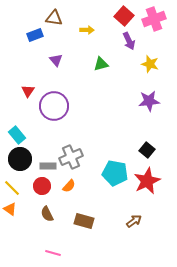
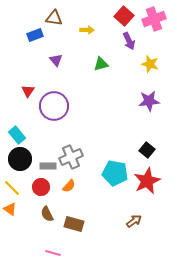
red circle: moved 1 px left, 1 px down
brown rectangle: moved 10 px left, 3 px down
